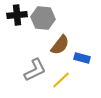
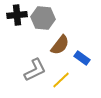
blue rectangle: rotated 21 degrees clockwise
